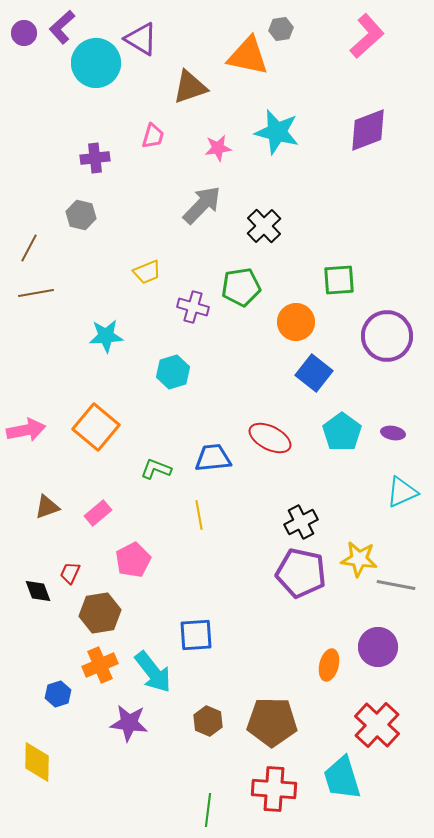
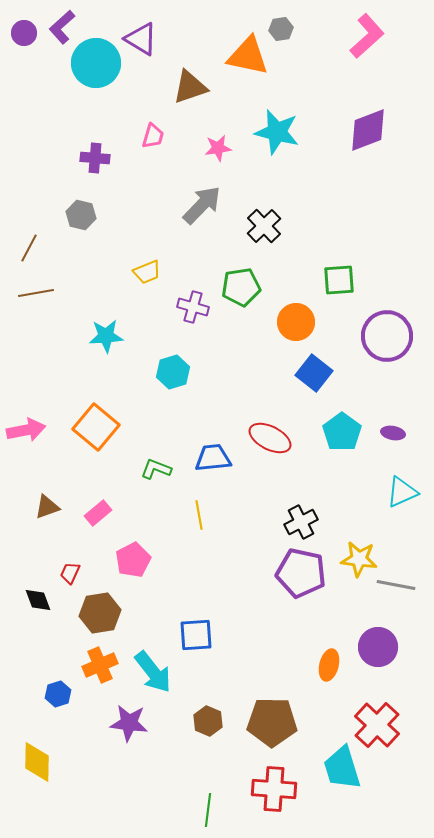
purple cross at (95, 158): rotated 12 degrees clockwise
black diamond at (38, 591): moved 9 px down
cyan trapezoid at (342, 778): moved 10 px up
